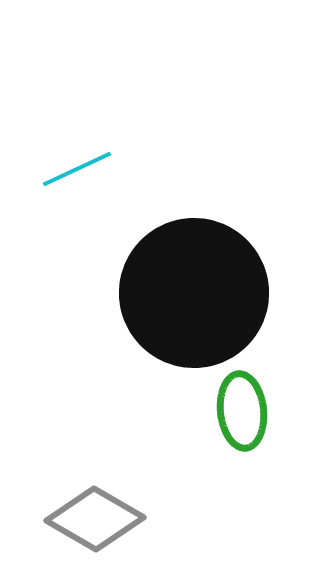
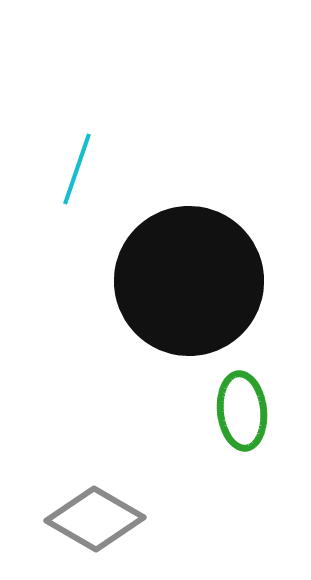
cyan line: rotated 46 degrees counterclockwise
black circle: moved 5 px left, 12 px up
